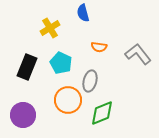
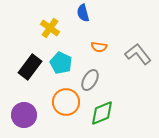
yellow cross: rotated 24 degrees counterclockwise
black rectangle: moved 3 px right; rotated 15 degrees clockwise
gray ellipse: moved 1 px up; rotated 15 degrees clockwise
orange circle: moved 2 px left, 2 px down
purple circle: moved 1 px right
